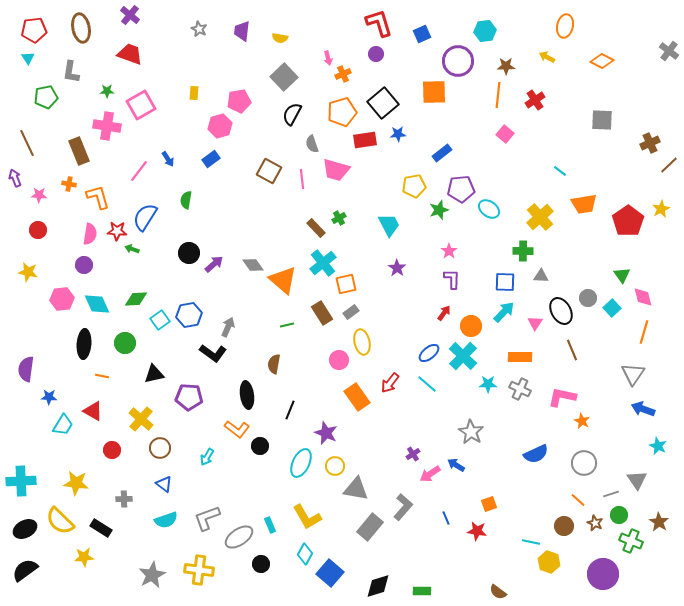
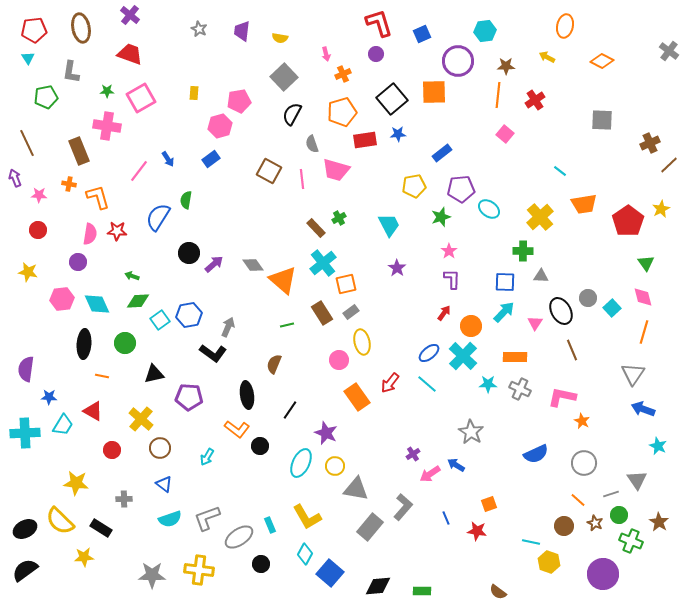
pink arrow at (328, 58): moved 2 px left, 4 px up
black square at (383, 103): moved 9 px right, 4 px up
pink square at (141, 105): moved 7 px up
green star at (439, 210): moved 2 px right, 7 px down
blue semicircle at (145, 217): moved 13 px right
green arrow at (132, 249): moved 27 px down
purple circle at (84, 265): moved 6 px left, 3 px up
green triangle at (622, 275): moved 24 px right, 12 px up
green diamond at (136, 299): moved 2 px right, 2 px down
orange rectangle at (520, 357): moved 5 px left
brown semicircle at (274, 364): rotated 12 degrees clockwise
black line at (290, 410): rotated 12 degrees clockwise
cyan cross at (21, 481): moved 4 px right, 48 px up
cyan semicircle at (166, 520): moved 4 px right, 1 px up
gray star at (152, 575): rotated 28 degrees clockwise
black diamond at (378, 586): rotated 12 degrees clockwise
